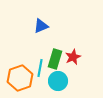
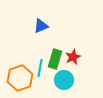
cyan circle: moved 6 px right, 1 px up
